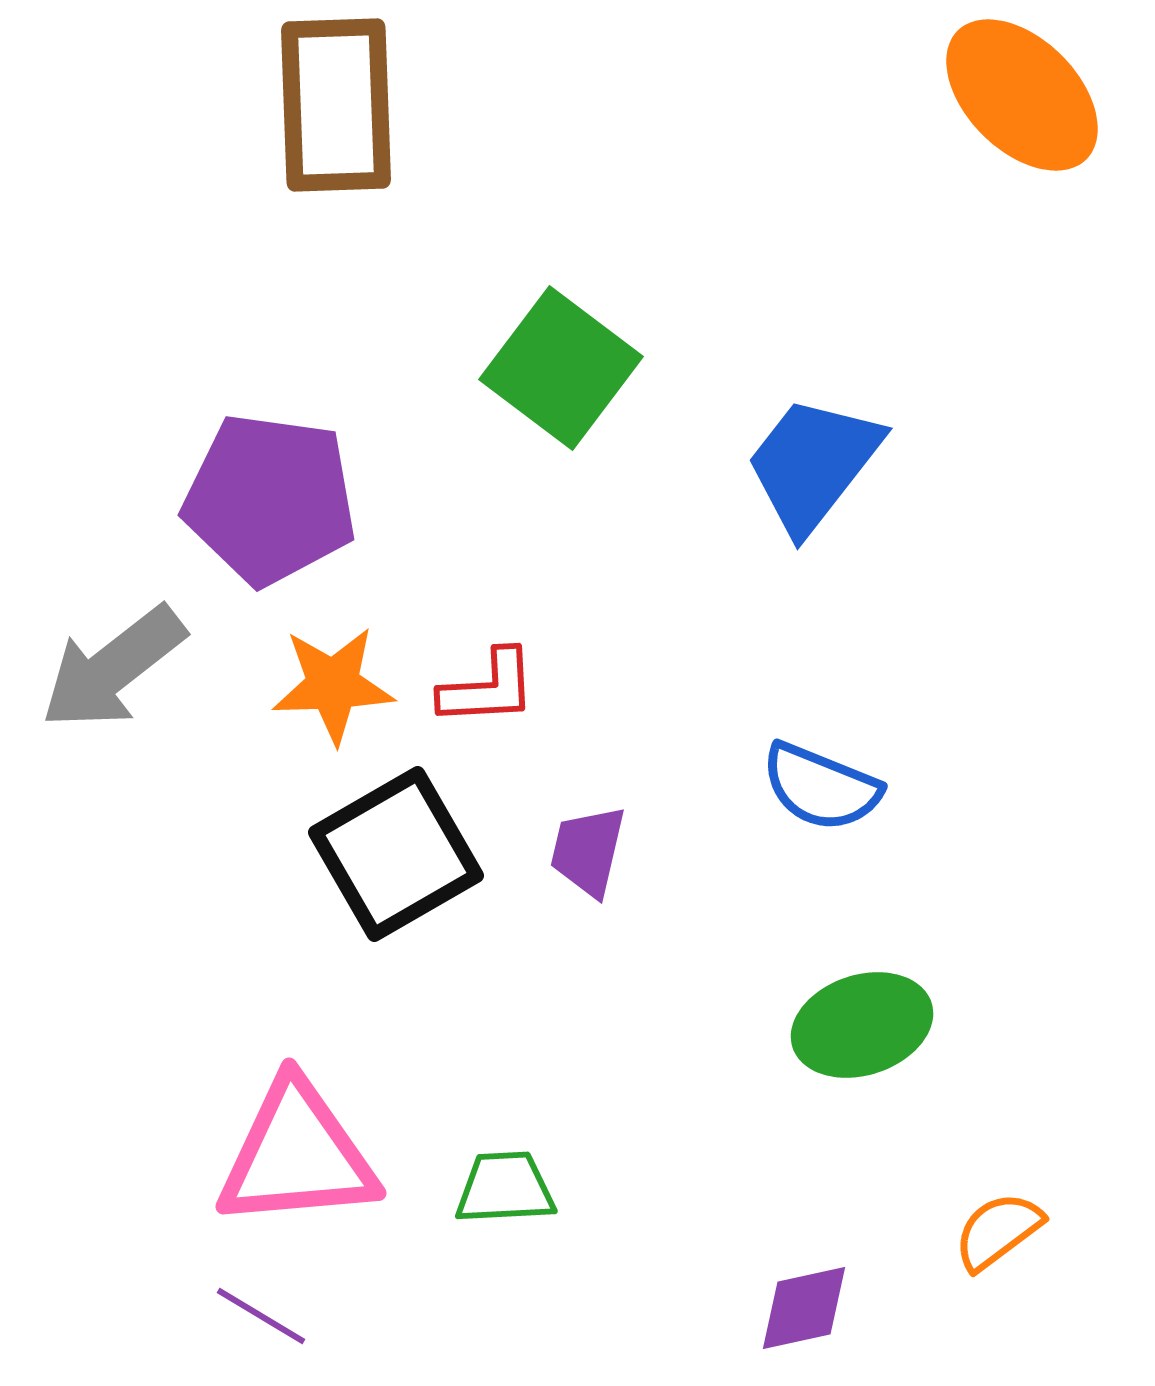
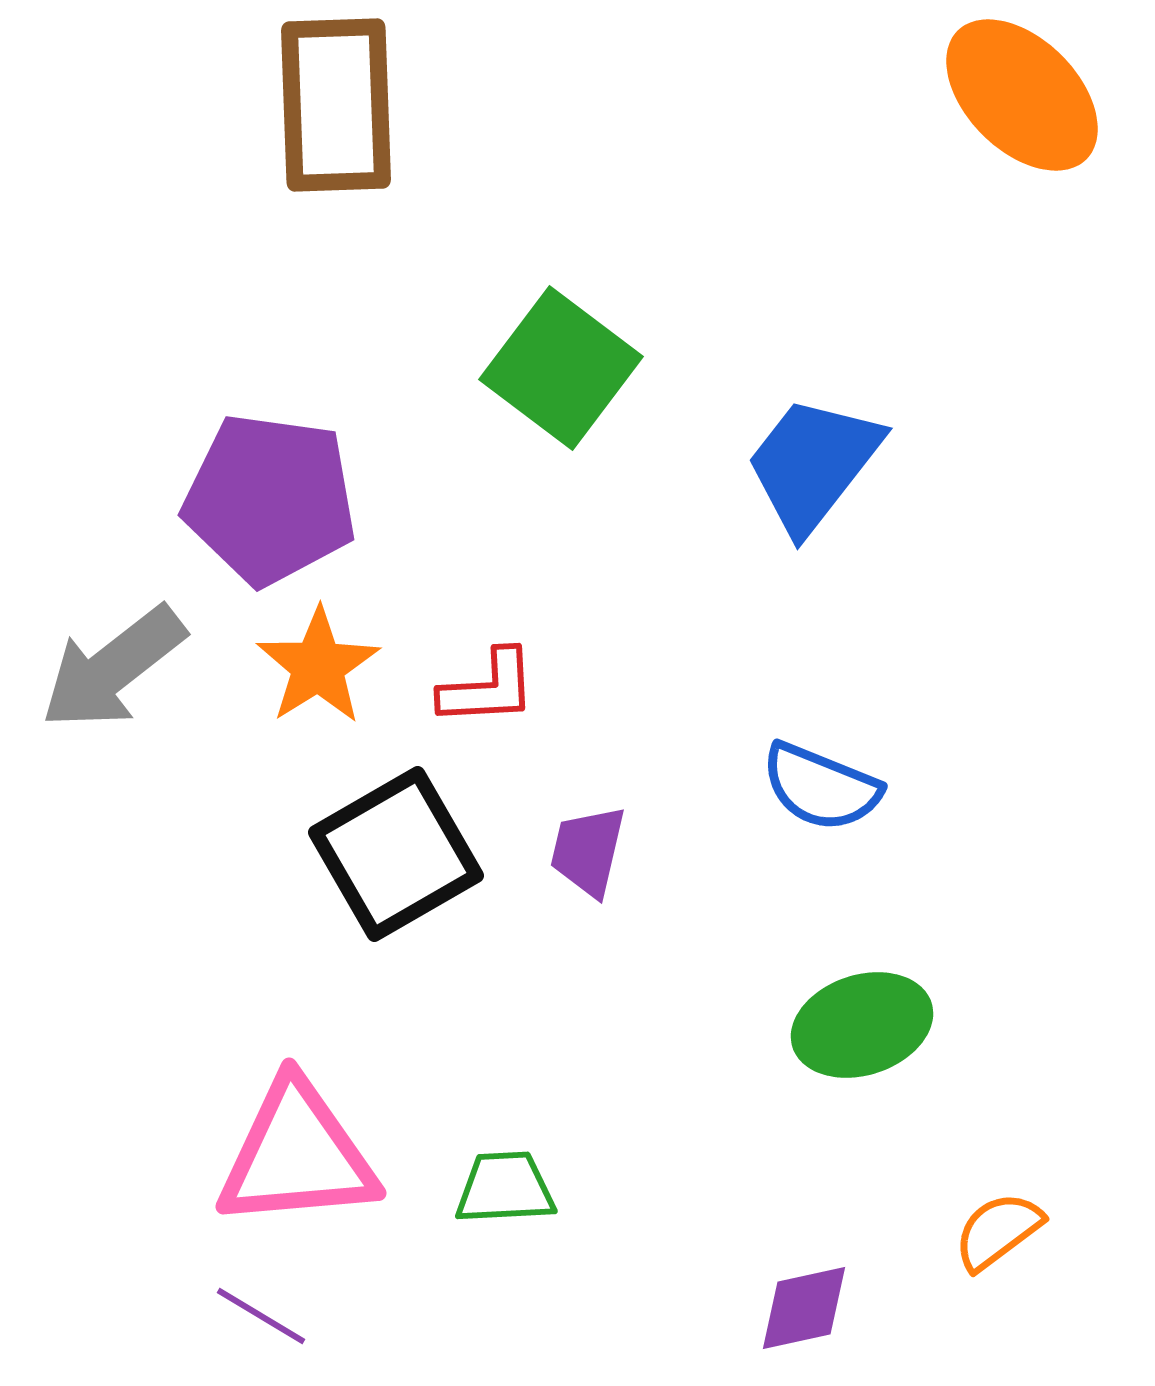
orange star: moved 15 px left, 19 px up; rotated 30 degrees counterclockwise
